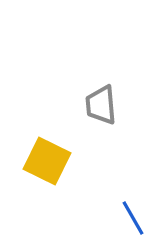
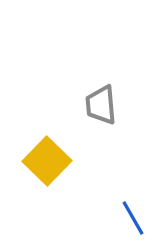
yellow square: rotated 18 degrees clockwise
